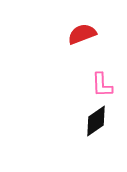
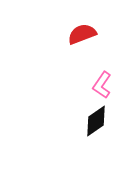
pink L-shape: rotated 36 degrees clockwise
